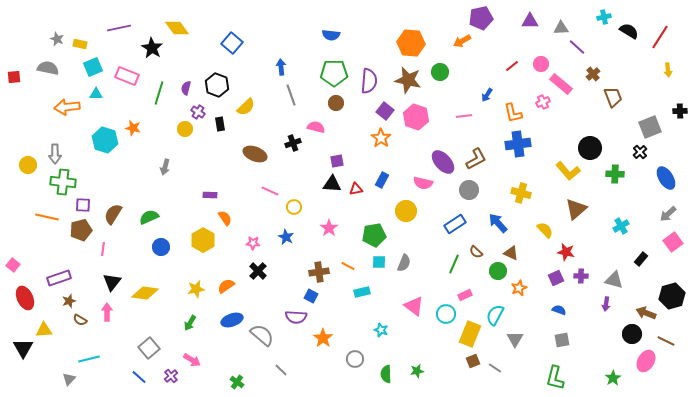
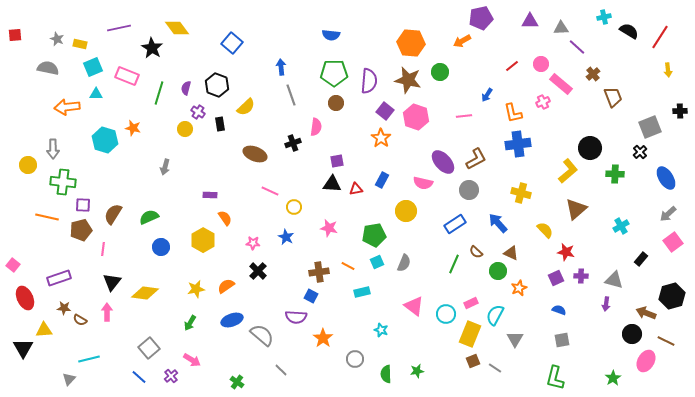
red square at (14, 77): moved 1 px right, 42 px up
pink semicircle at (316, 127): rotated 84 degrees clockwise
gray arrow at (55, 154): moved 2 px left, 5 px up
yellow L-shape at (568, 171): rotated 90 degrees counterclockwise
pink star at (329, 228): rotated 24 degrees counterclockwise
cyan square at (379, 262): moved 2 px left; rotated 24 degrees counterclockwise
pink rectangle at (465, 295): moved 6 px right, 8 px down
brown star at (69, 301): moved 5 px left, 7 px down; rotated 24 degrees clockwise
